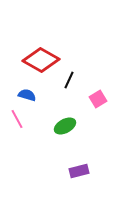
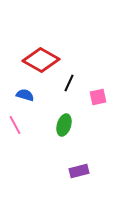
black line: moved 3 px down
blue semicircle: moved 2 px left
pink square: moved 2 px up; rotated 18 degrees clockwise
pink line: moved 2 px left, 6 px down
green ellipse: moved 1 px left, 1 px up; rotated 45 degrees counterclockwise
